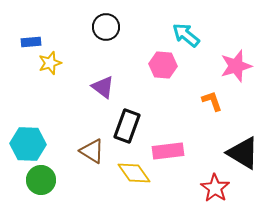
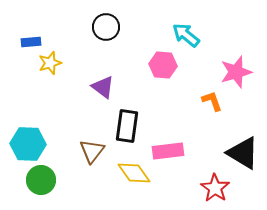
pink star: moved 6 px down
black rectangle: rotated 12 degrees counterclockwise
brown triangle: rotated 36 degrees clockwise
